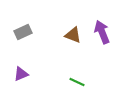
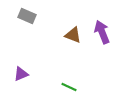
gray rectangle: moved 4 px right, 16 px up; rotated 48 degrees clockwise
green line: moved 8 px left, 5 px down
